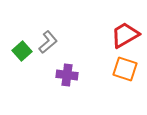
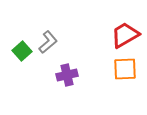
orange square: rotated 20 degrees counterclockwise
purple cross: rotated 20 degrees counterclockwise
